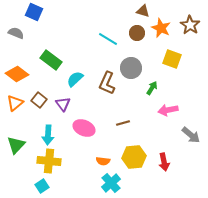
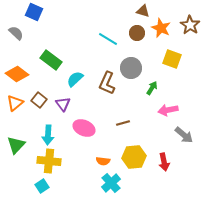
gray semicircle: rotated 21 degrees clockwise
gray arrow: moved 7 px left
